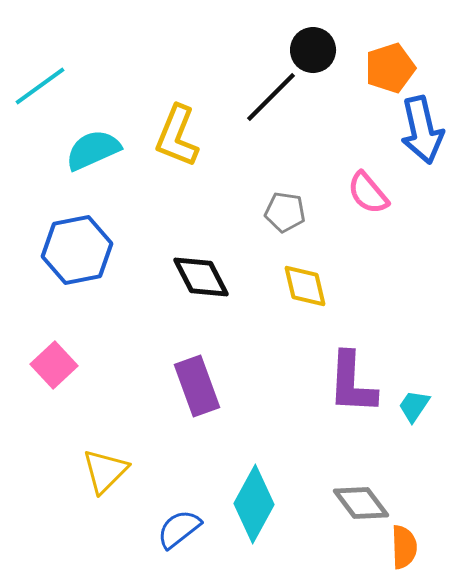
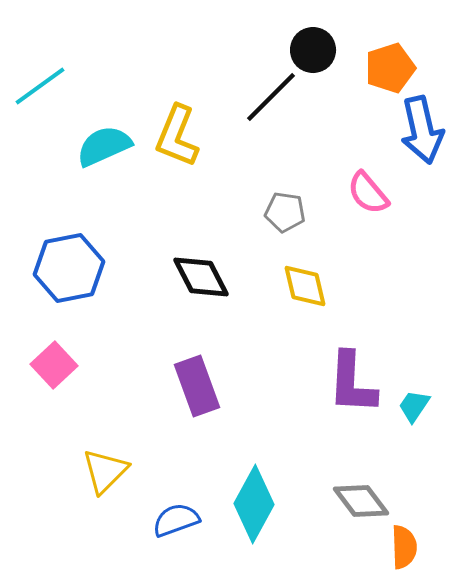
cyan semicircle: moved 11 px right, 4 px up
blue hexagon: moved 8 px left, 18 px down
gray diamond: moved 2 px up
blue semicircle: moved 3 px left, 9 px up; rotated 18 degrees clockwise
